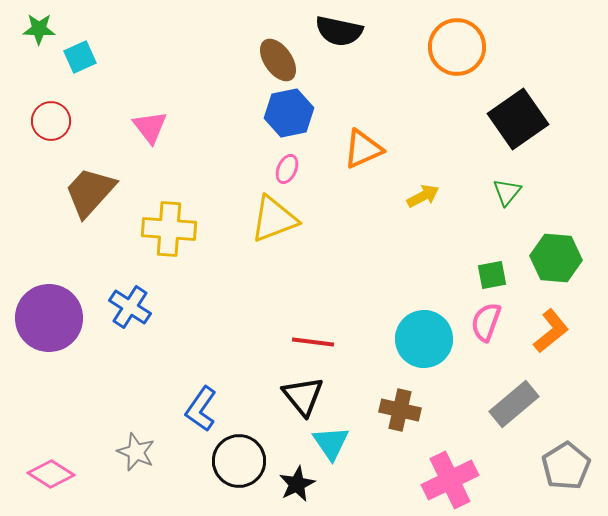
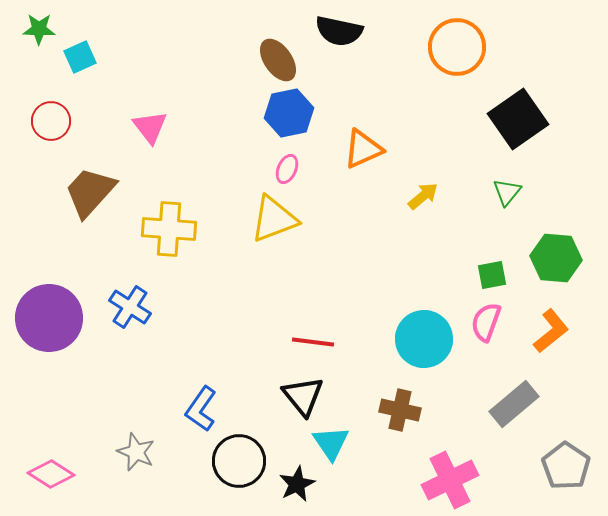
yellow arrow: rotated 12 degrees counterclockwise
gray pentagon: rotated 6 degrees counterclockwise
